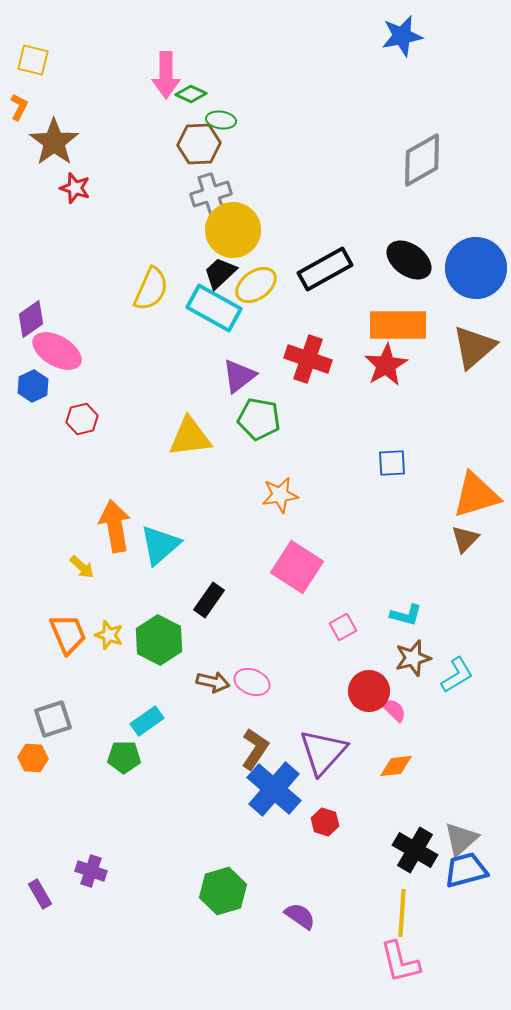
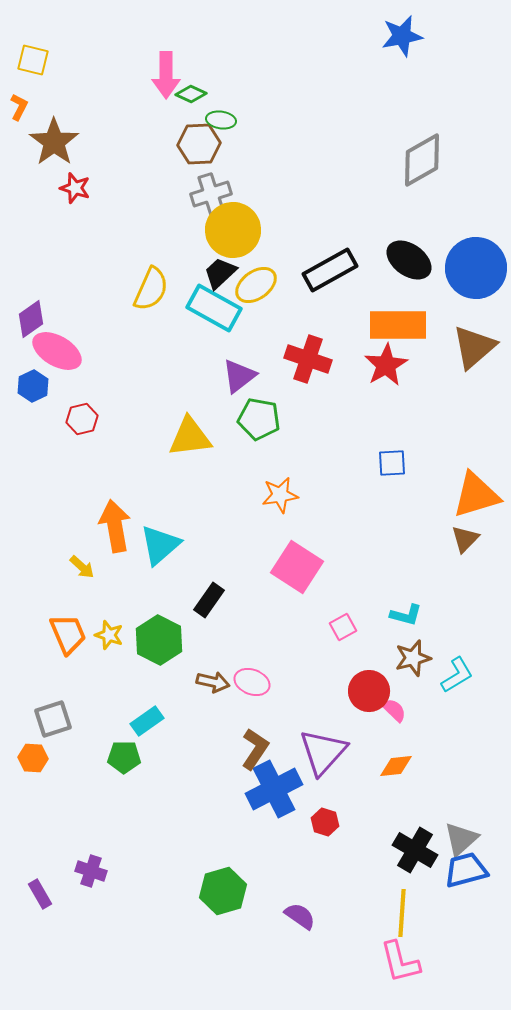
black rectangle at (325, 269): moved 5 px right, 1 px down
blue cross at (274, 789): rotated 22 degrees clockwise
